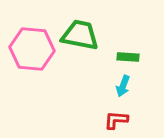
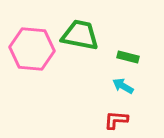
green rectangle: rotated 10 degrees clockwise
cyan arrow: rotated 100 degrees clockwise
